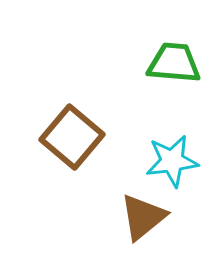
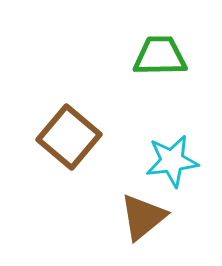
green trapezoid: moved 14 px left, 7 px up; rotated 6 degrees counterclockwise
brown square: moved 3 px left
